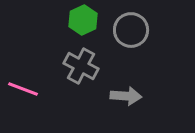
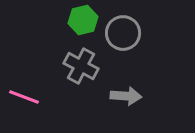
green hexagon: rotated 12 degrees clockwise
gray circle: moved 8 px left, 3 px down
pink line: moved 1 px right, 8 px down
